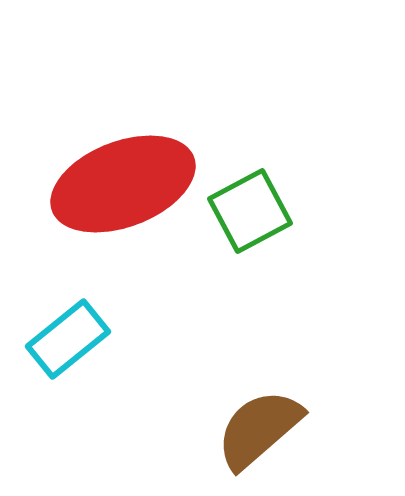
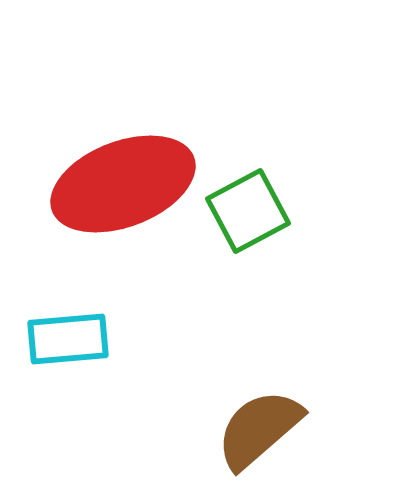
green square: moved 2 px left
cyan rectangle: rotated 34 degrees clockwise
